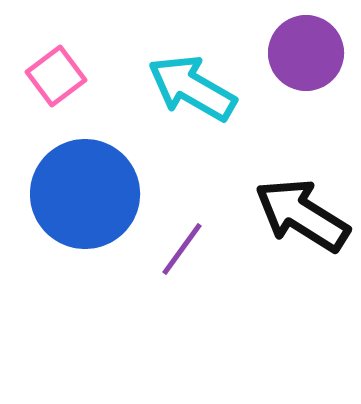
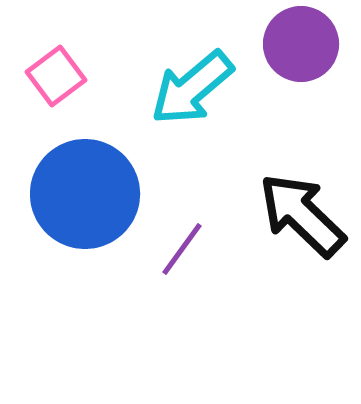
purple circle: moved 5 px left, 9 px up
cyan arrow: rotated 70 degrees counterclockwise
black arrow: rotated 12 degrees clockwise
